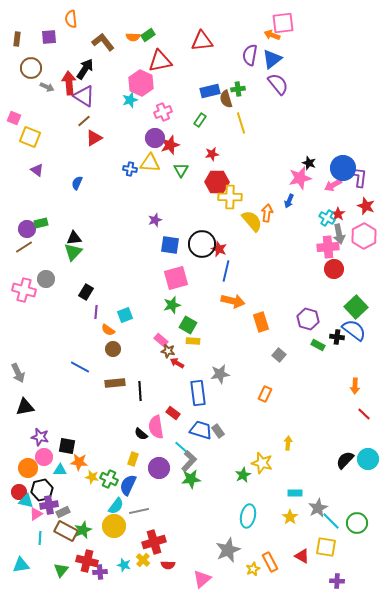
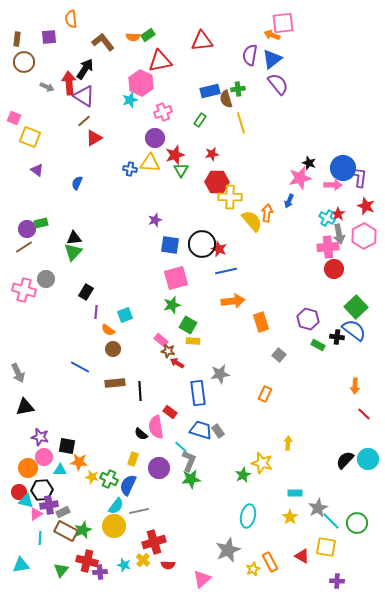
brown circle at (31, 68): moved 7 px left, 6 px up
red star at (170, 145): moved 5 px right, 10 px down
pink arrow at (333, 185): rotated 150 degrees counterclockwise
blue line at (226, 271): rotated 65 degrees clockwise
orange arrow at (233, 301): rotated 20 degrees counterclockwise
red rectangle at (173, 413): moved 3 px left, 1 px up
gray L-shape at (189, 461): rotated 20 degrees counterclockwise
black hexagon at (42, 490): rotated 10 degrees clockwise
